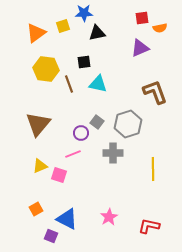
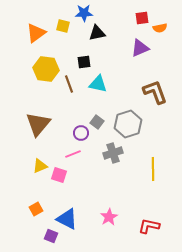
yellow square: rotated 32 degrees clockwise
gray cross: rotated 18 degrees counterclockwise
